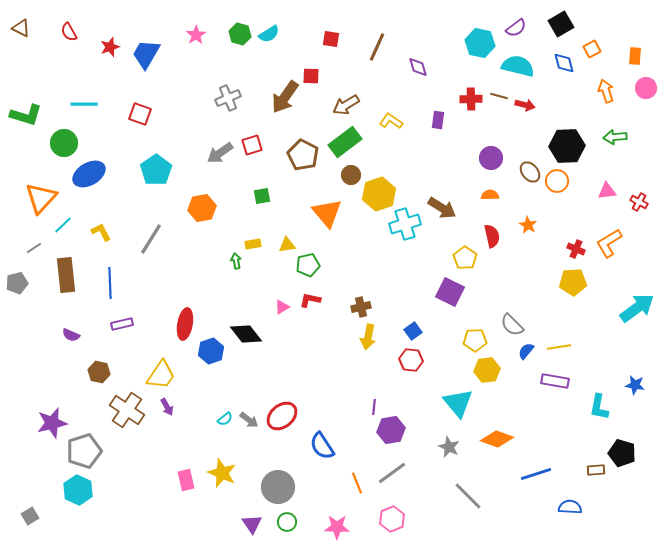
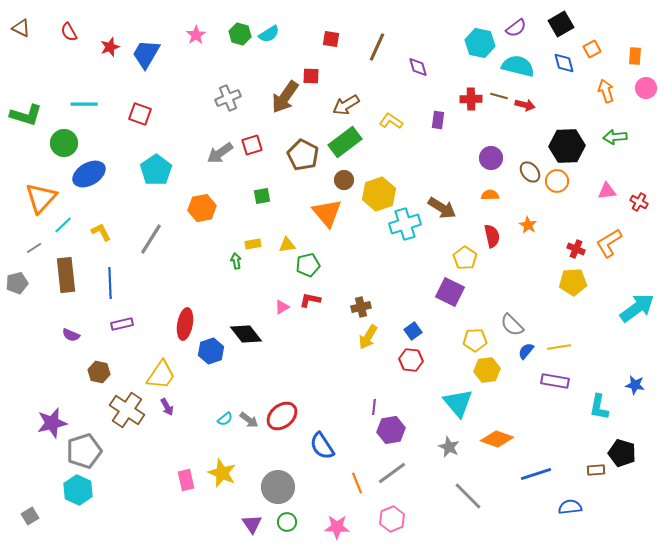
brown circle at (351, 175): moved 7 px left, 5 px down
yellow arrow at (368, 337): rotated 20 degrees clockwise
blue semicircle at (570, 507): rotated 10 degrees counterclockwise
